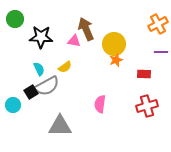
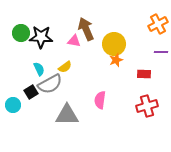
green circle: moved 6 px right, 14 px down
gray semicircle: moved 3 px right, 2 px up
pink semicircle: moved 4 px up
gray triangle: moved 7 px right, 11 px up
